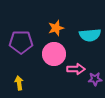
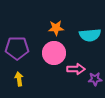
orange star: rotated 14 degrees clockwise
purple pentagon: moved 4 px left, 6 px down
pink circle: moved 1 px up
yellow arrow: moved 4 px up
